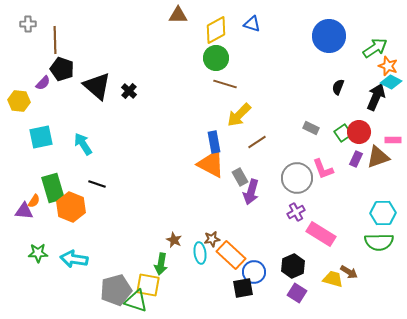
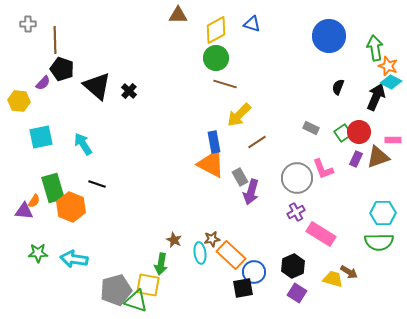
green arrow at (375, 48): rotated 65 degrees counterclockwise
